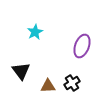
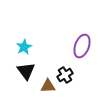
cyan star: moved 11 px left, 15 px down
black triangle: moved 5 px right
black cross: moved 7 px left, 8 px up
